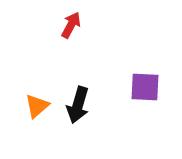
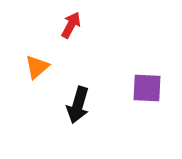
purple square: moved 2 px right, 1 px down
orange triangle: moved 39 px up
